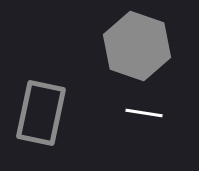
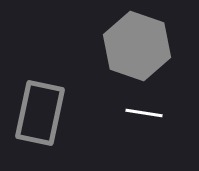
gray rectangle: moved 1 px left
